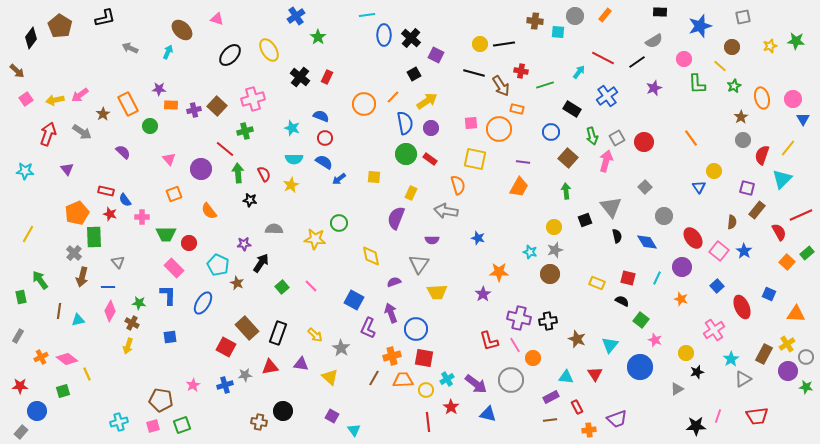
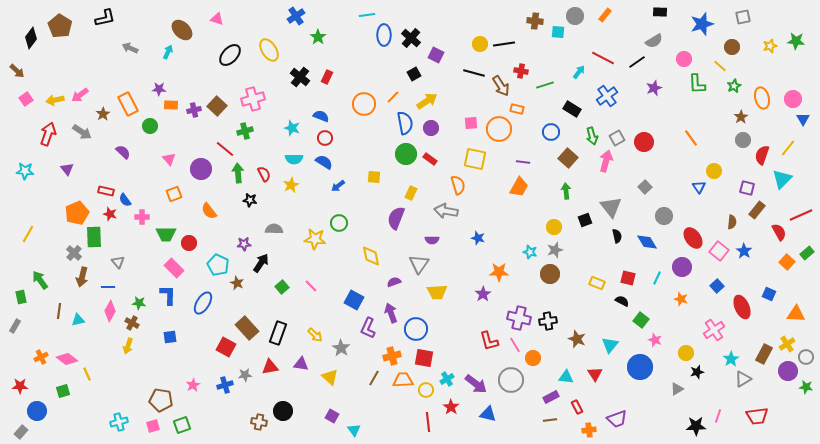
blue star at (700, 26): moved 2 px right, 2 px up
blue arrow at (339, 179): moved 1 px left, 7 px down
gray rectangle at (18, 336): moved 3 px left, 10 px up
